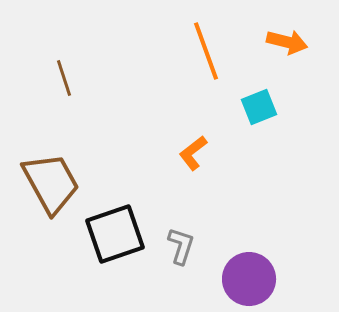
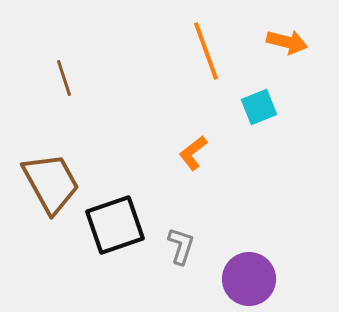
black square: moved 9 px up
